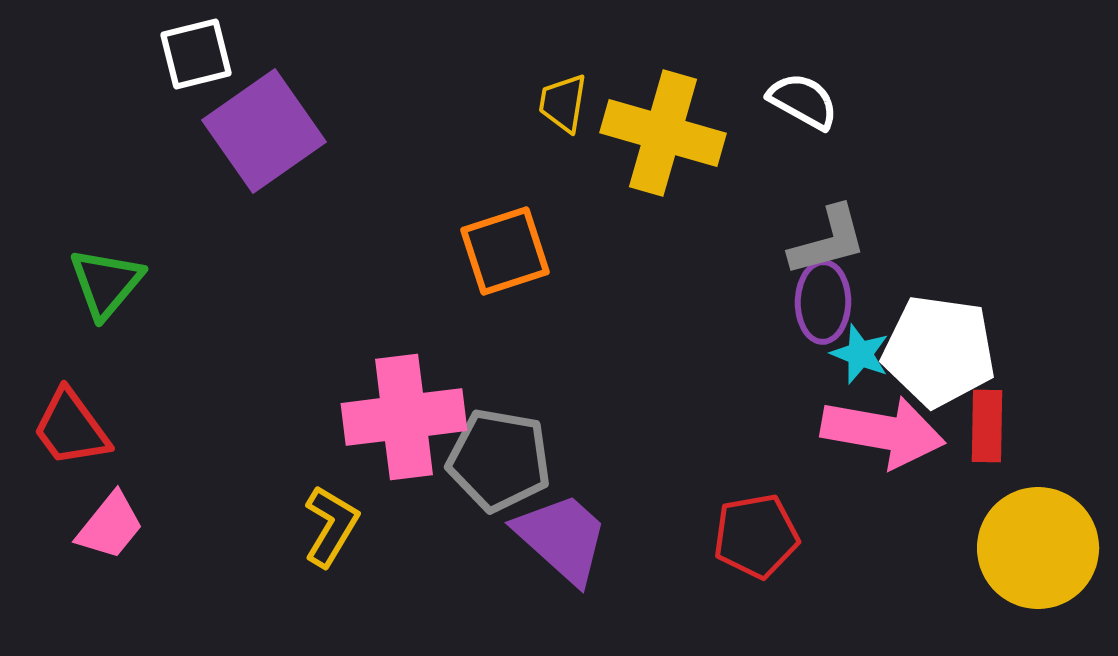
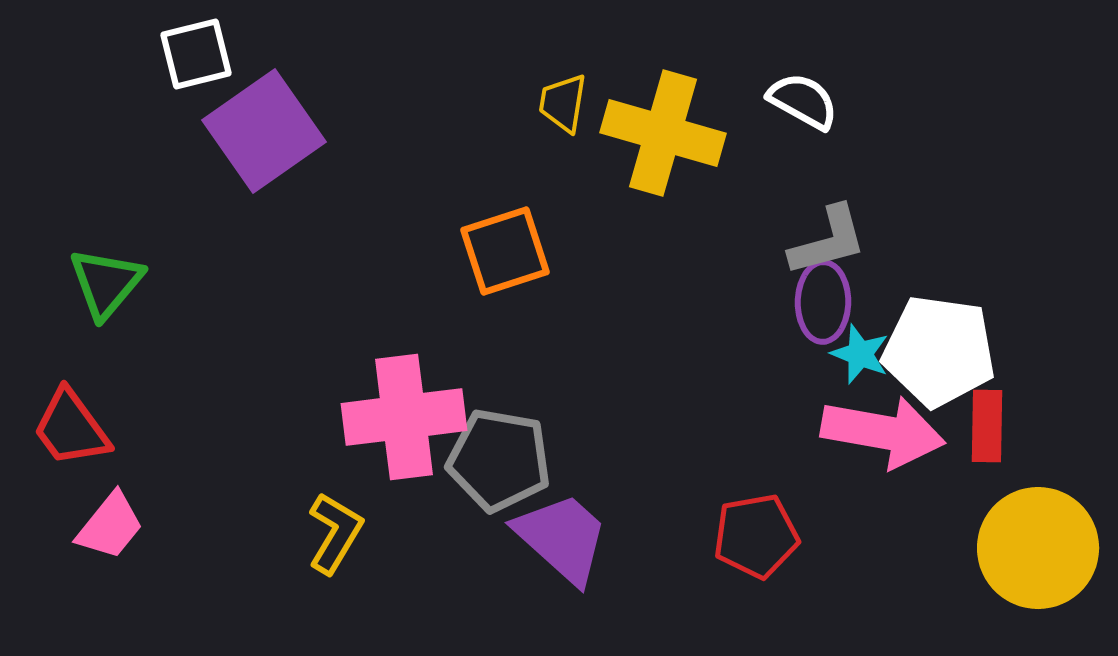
yellow L-shape: moved 4 px right, 7 px down
